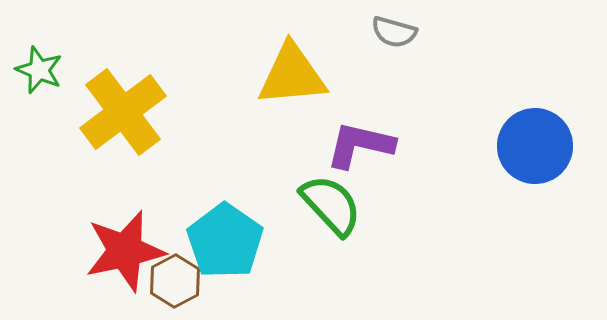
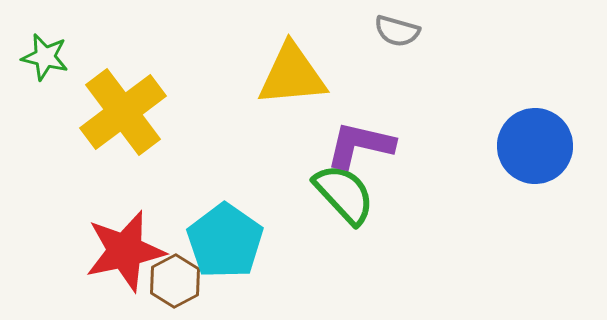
gray semicircle: moved 3 px right, 1 px up
green star: moved 6 px right, 13 px up; rotated 9 degrees counterclockwise
green semicircle: moved 13 px right, 11 px up
